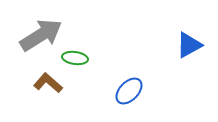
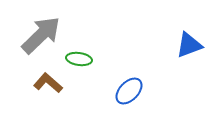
gray arrow: rotated 12 degrees counterclockwise
blue triangle: rotated 8 degrees clockwise
green ellipse: moved 4 px right, 1 px down
